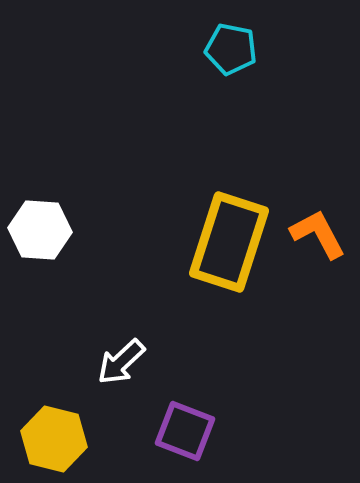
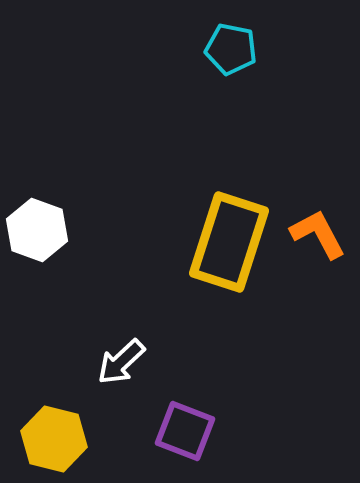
white hexagon: moved 3 px left; rotated 16 degrees clockwise
